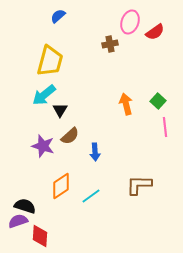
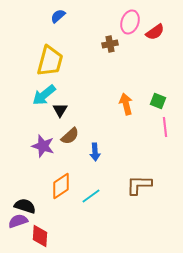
green square: rotated 21 degrees counterclockwise
